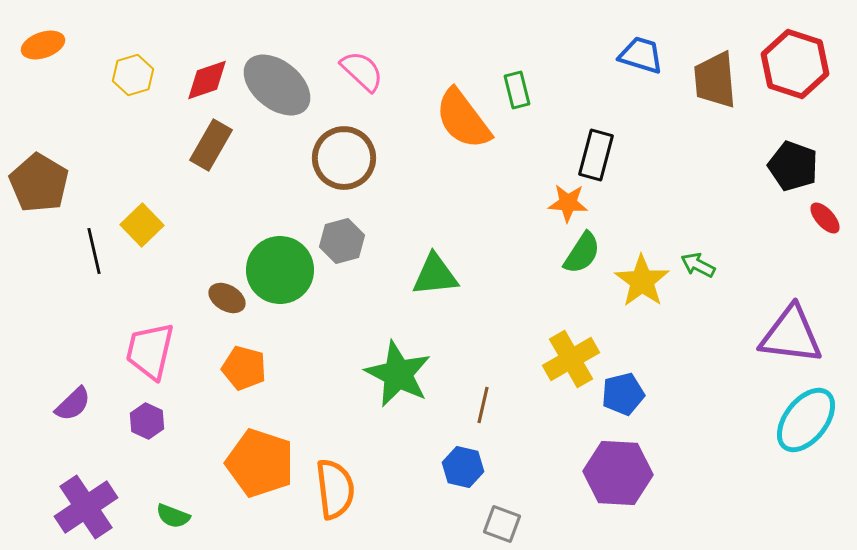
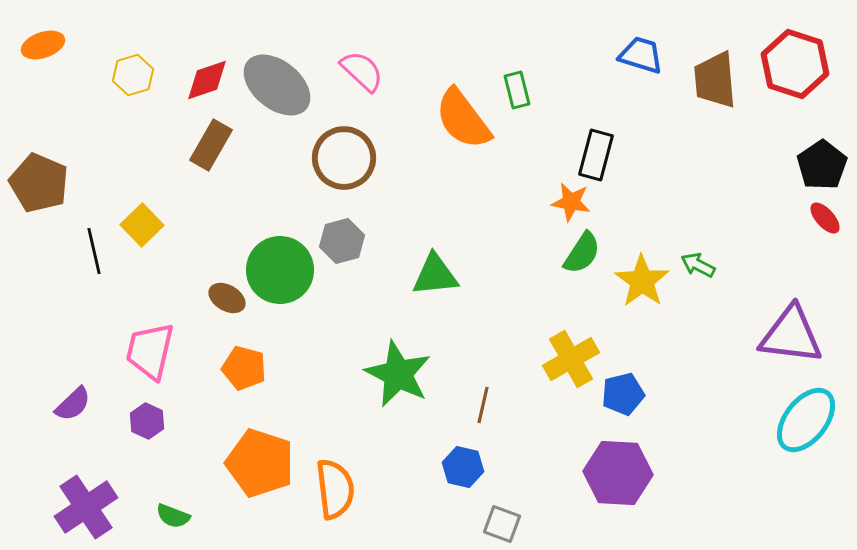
black pentagon at (793, 166): moved 29 px right, 1 px up; rotated 18 degrees clockwise
brown pentagon at (39, 183): rotated 8 degrees counterclockwise
orange star at (568, 203): moved 3 px right, 1 px up; rotated 6 degrees clockwise
